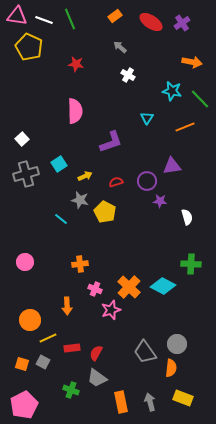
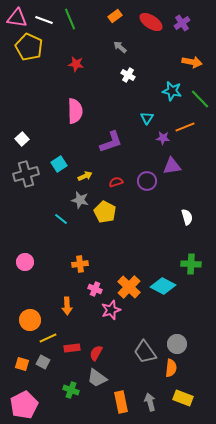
pink triangle at (17, 16): moved 2 px down
purple star at (160, 201): moved 3 px right, 63 px up
